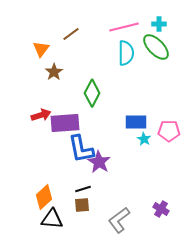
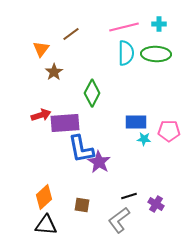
green ellipse: moved 7 px down; rotated 44 degrees counterclockwise
cyan star: rotated 24 degrees counterclockwise
black line: moved 46 px right, 7 px down
brown square: rotated 14 degrees clockwise
purple cross: moved 5 px left, 5 px up
black triangle: moved 6 px left, 6 px down
